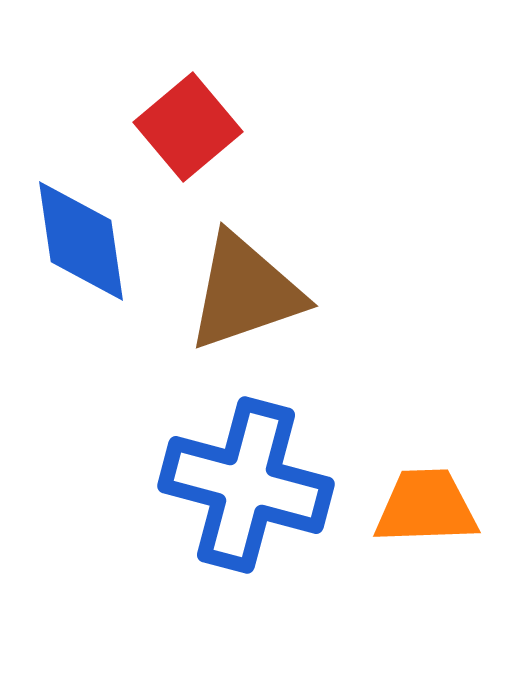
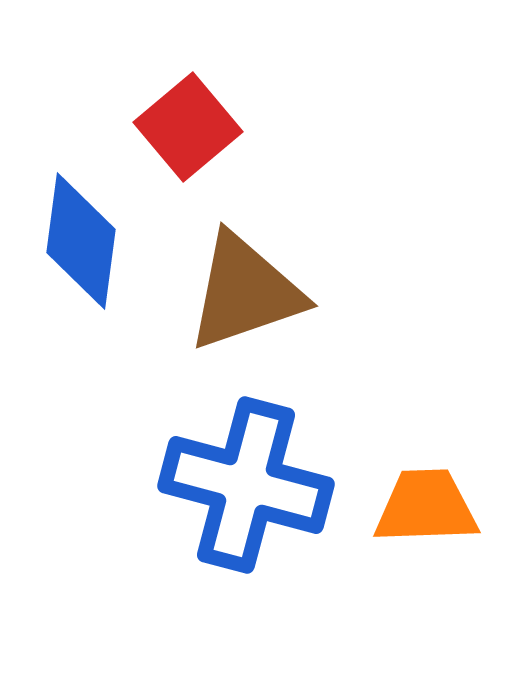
blue diamond: rotated 16 degrees clockwise
